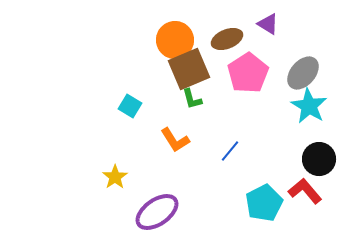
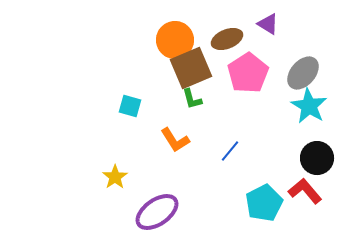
brown square: moved 2 px right, 1 px up
cyan square: rotated 15 degrees counterclockwise
black circle: moved 2 px left, 1 px up
